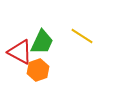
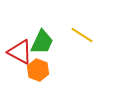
yellow line: moved 1 px up
orange hexagon: rotated 20 degrees counterclockwise
